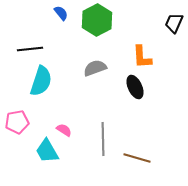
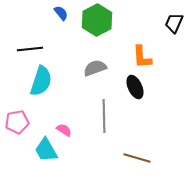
gray line: moved 1 px right, 23 px up
cyan trapezoid: moved 1 px left, 1 px up
